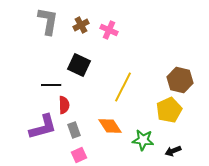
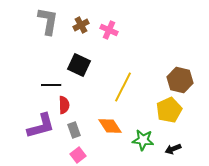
purple L-shape: moved 2 px left, 1 px up
black arrow: moved 2 px up
pink square: moved 1 px left; rotated 14 degrees counterclockwise
